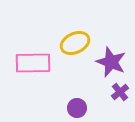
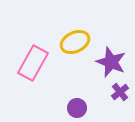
yellow ellipse: moved 1 px up
pink rectangle: rotated 60 degrees counterclockwise
